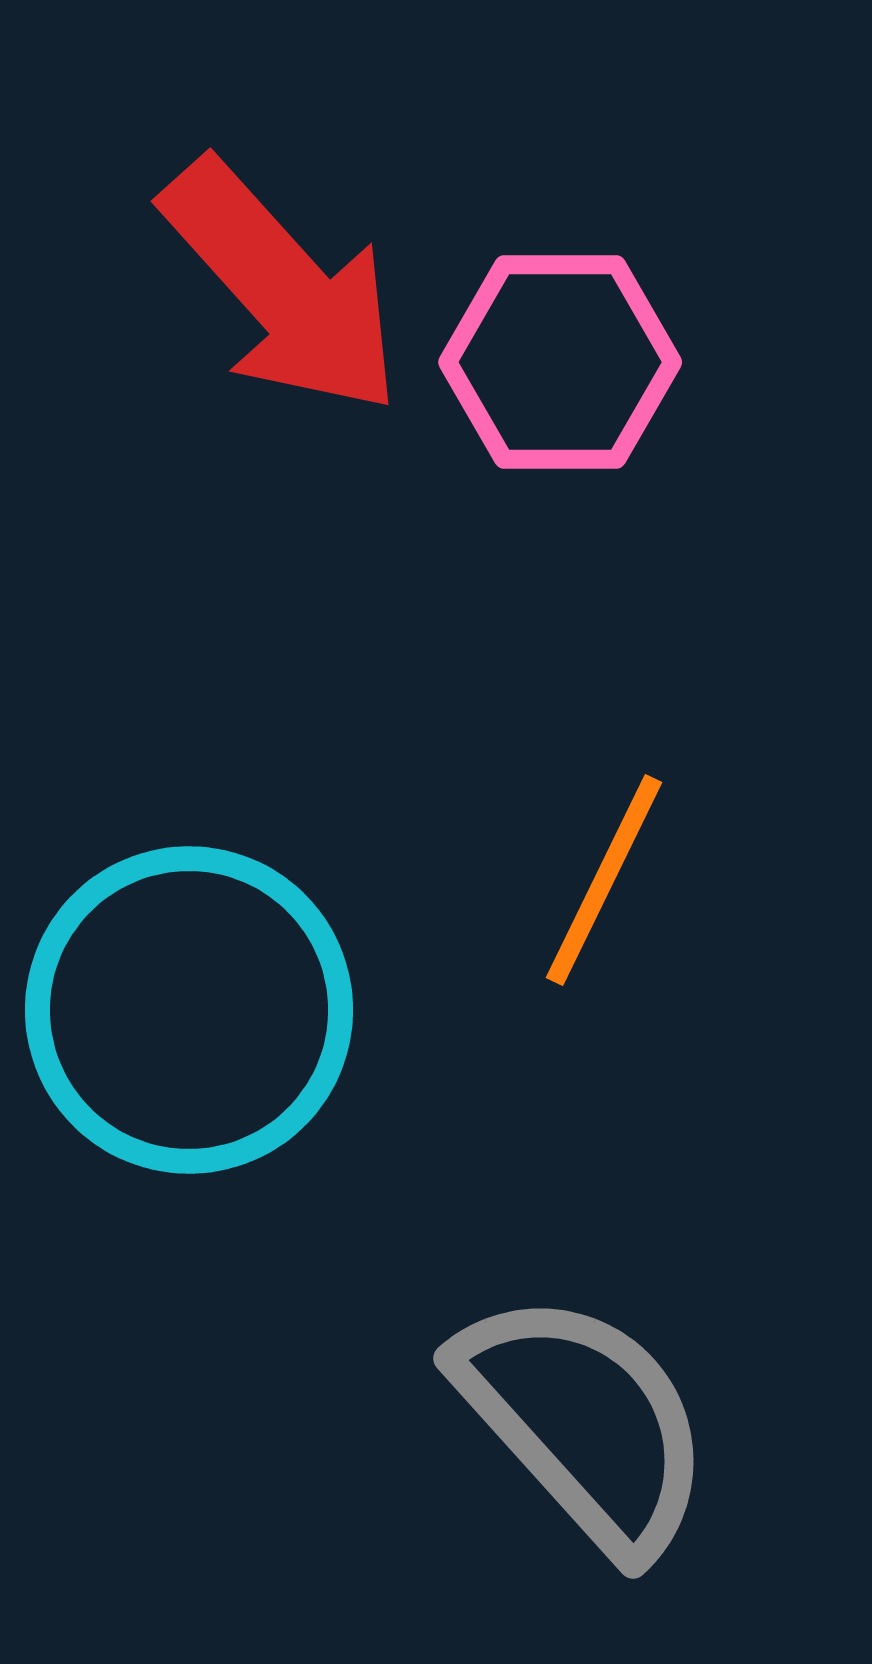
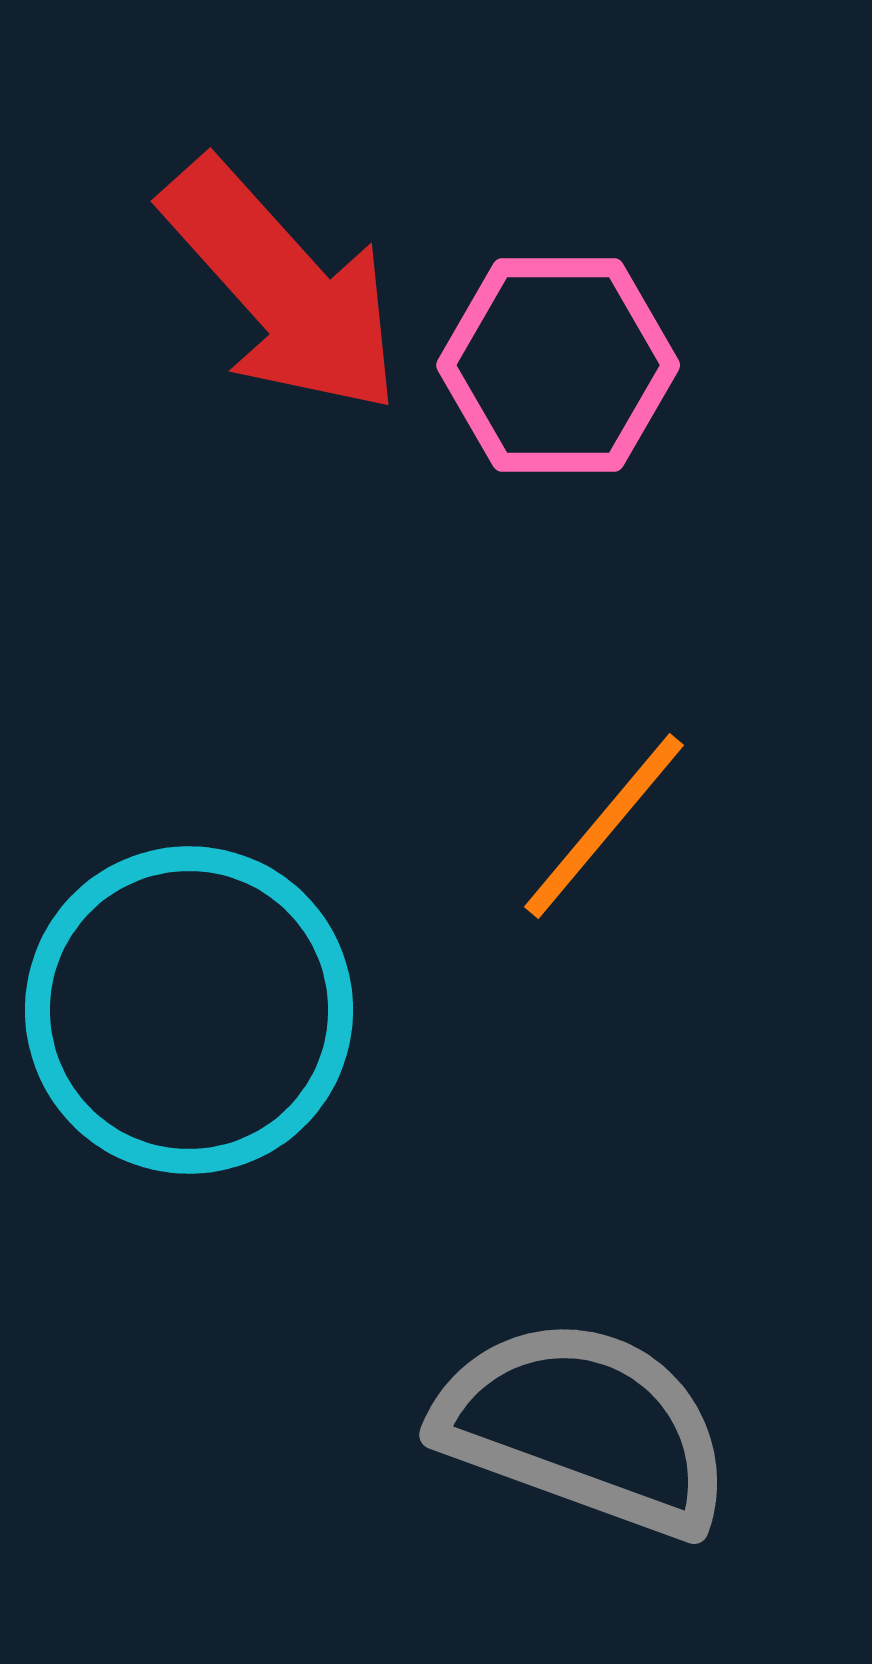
pink hexagon: moved 2 px left, 3 px down
orange line: moved 54 px up; rotated 14 degrees clockwise
gray semicircle: moved 5 px down; rotated 28 degrees counterclockwise
